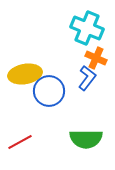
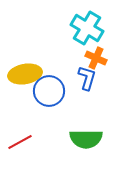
cyan cross: rotated 8 degrees clockwise
blue L-shape: rotated 20 degrees counterclockwise
